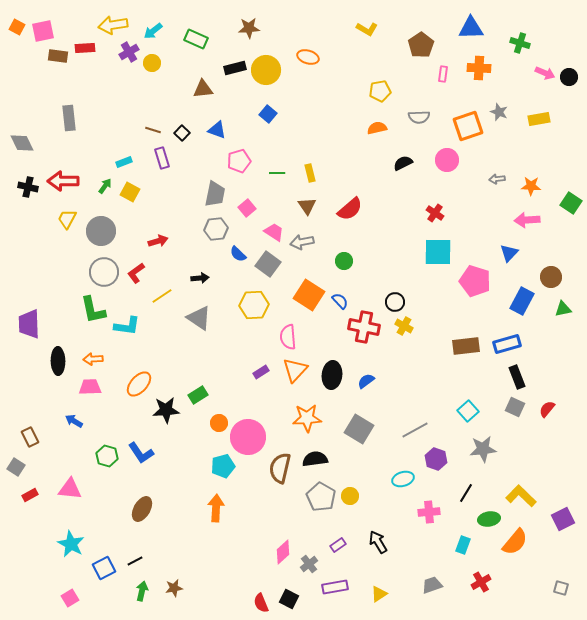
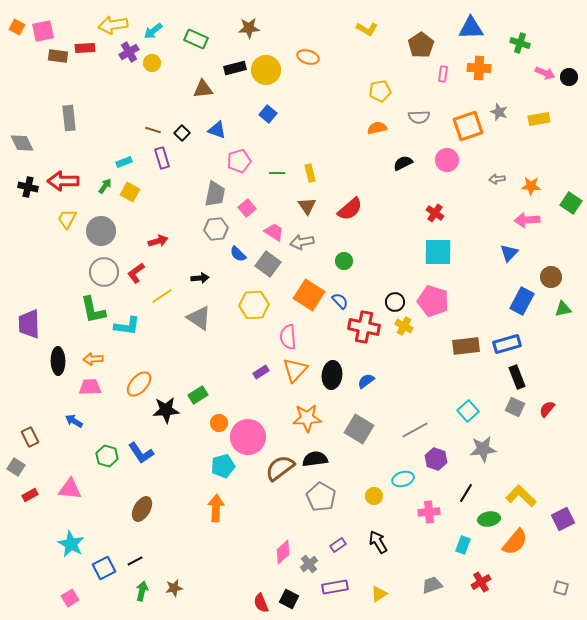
pink pentagon at (475, 281): moved 42 px left, 20 px down
brown semicircle at (280, 468): rotated 40 degrees clockwise
yellow circle at (350, 496): moved 24 px right
